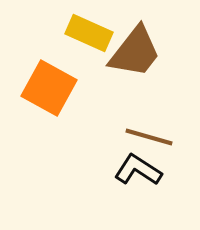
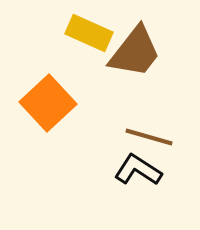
orange square: moved 1 px left, 15 px down; rotated 18 degrees clockwise
